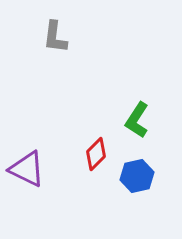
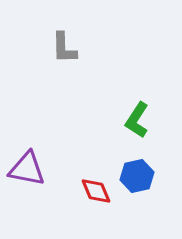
gray L-shape: moved 9 px right, 11 px down; rotated 8 degrees counterclockwise
red diamond: moved 37 px down; rotated 68 degrees counterclockwise
purple triangle: rotated 15 degrees counterclockwise
